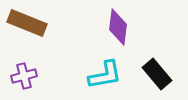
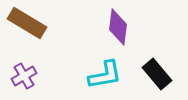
brown rectangle: rotated 9 degrees clockwise
purple cross: rotated 15 degrees counterclockwise
